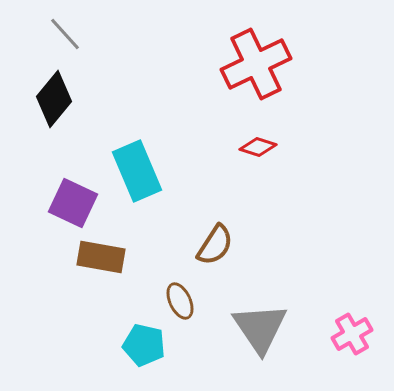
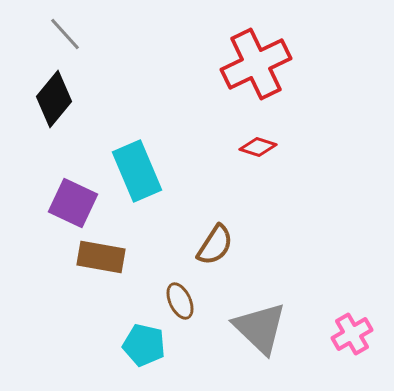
gray triangle: rotated 12 degrees counterclockwise
